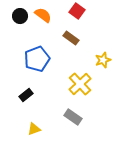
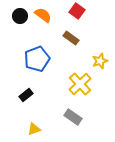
yellow star: moved 3 px left, 1 px down
